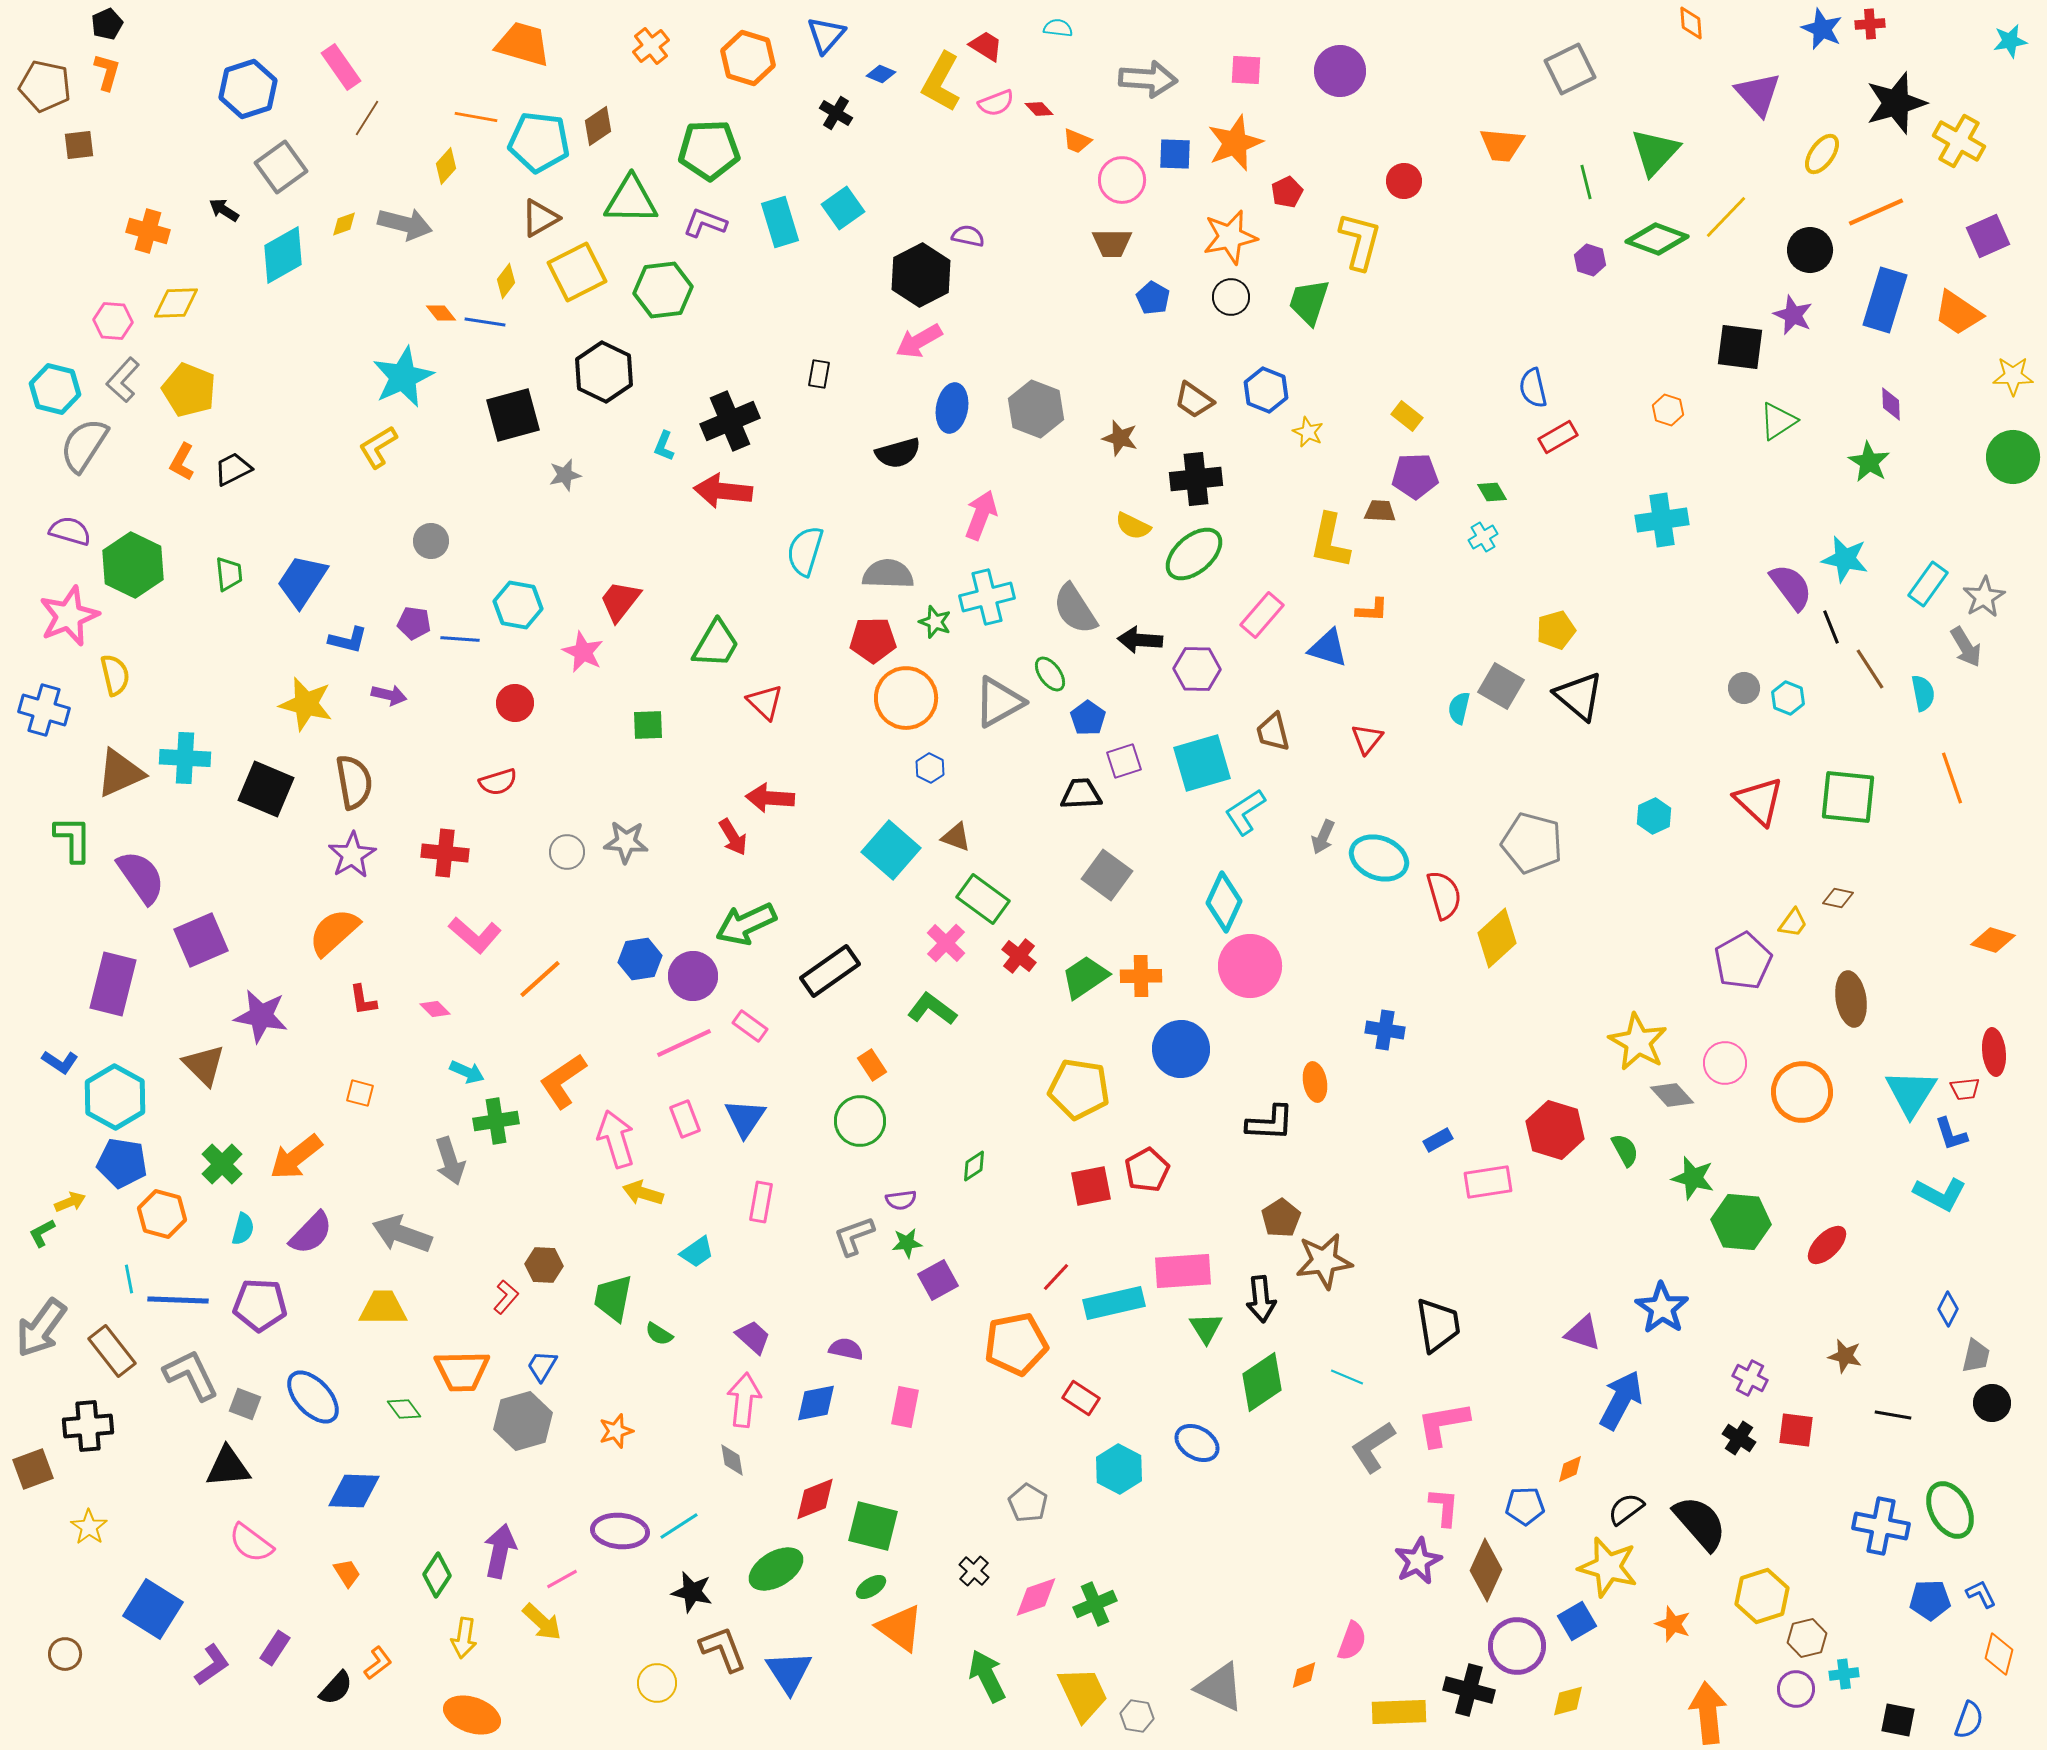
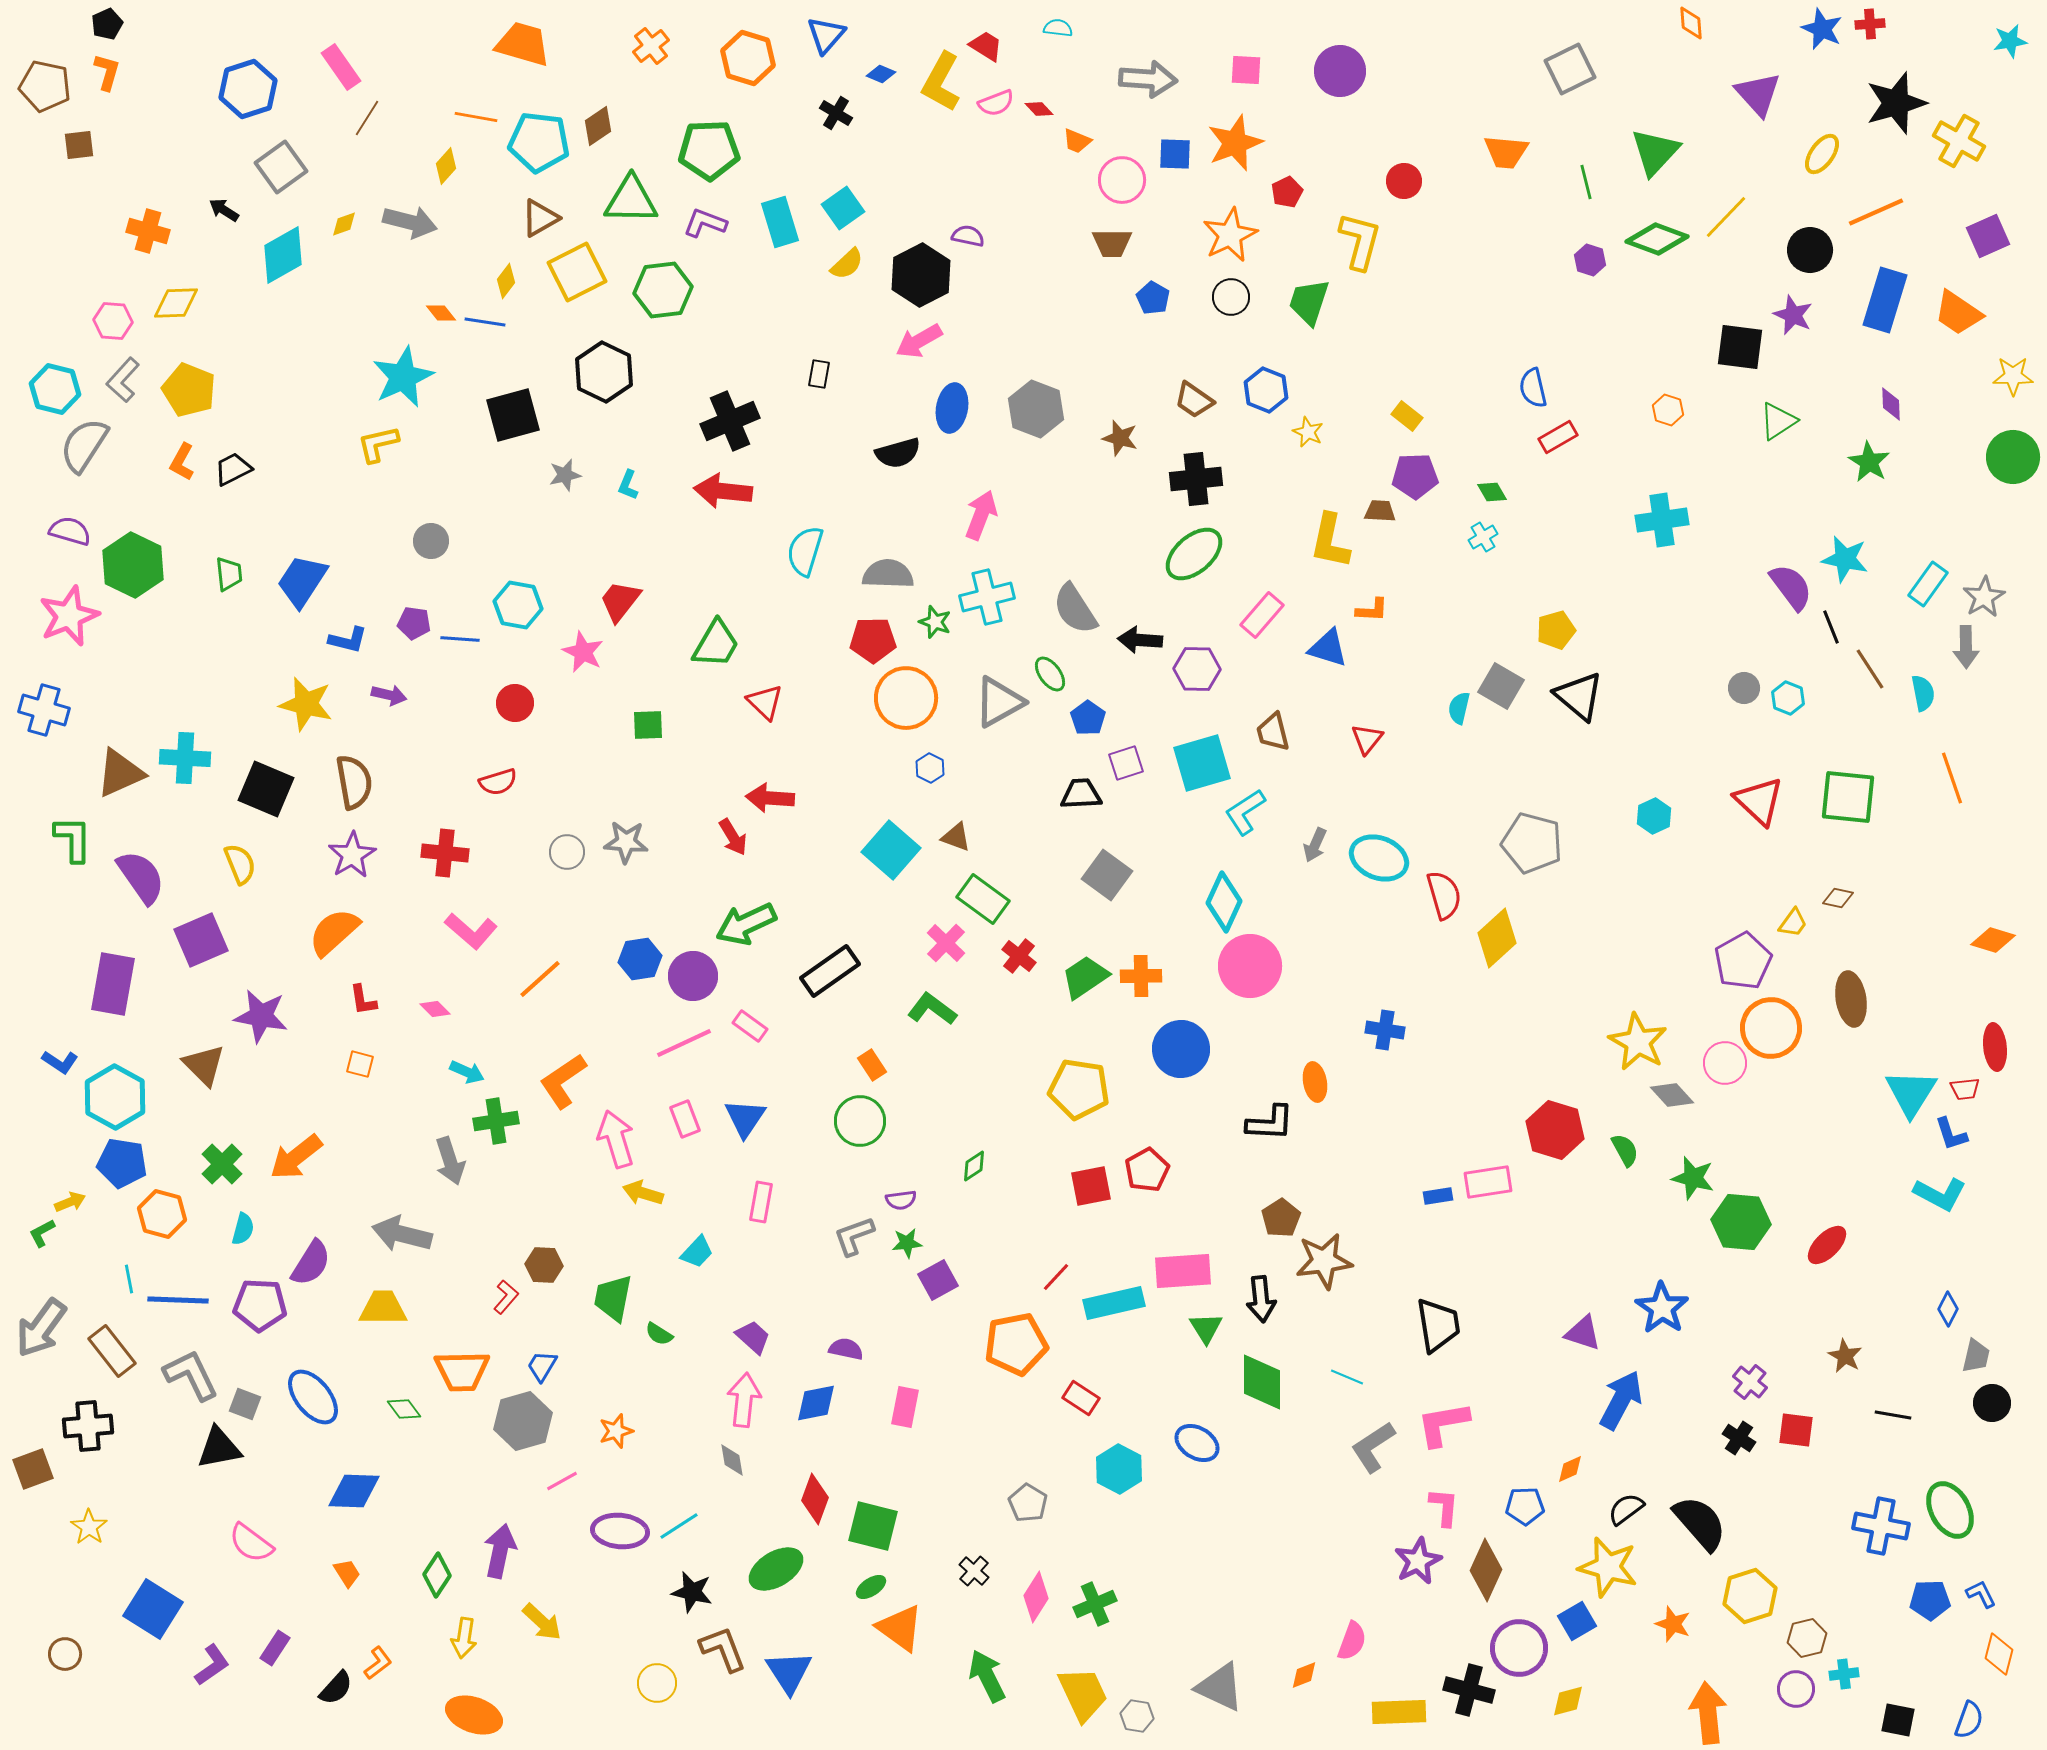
orange trapezoid at (1502, 145): moved 4 px right, 7 px down
gray arrow at (405, 224): moved 5 px right, 2 px up
orange star at (1230, 237): moved 2 px up; rotated 14 degrees counterclockwise
cyan L-shape at (664, 446): moved 36 px left, 39 px down
yellow L-shape at (378, 447): moved 3 px up; rotated 18 degrees clockwise
yellow semicircle at (1133, 526): moved 286 px left, 262 px up; rotated 69 degrees counterclockwise
gray arrow at (1966, 647): rotated 30 degrees clockwise
yellow semicircle at (115, 675): moved 125 px right, 189 px down; rotated 9 degrees counterclockwise
purple square at (1124, 761): moved 2 px right, 2 px down
gray arrow at (1323, 837): moved 8 px left, 8 px down
pink L-shape at (475, 935): moved 4 px left, 4 px up
purple rectangle at (113, 984): rotated 4 degrees counterclockwise
red ellipse at (1994, 1052): moved 1 px right, 5 px up
orange circle at (1802, 1092): moved 31 px left, 64 px up
orange square at (360, 1093): moved 29 px up
blue rectangle at (1438, 1140): moved 56 px down; rotated 20 degrees clockwise
purple semicircle at (311, 1233): moved 30 px down; rotated 12 degrees counterclockwise
gray arrow at (402, 1234): rotated 6 degrees counterclockwise
cyan trapezoid at (697, 1252): rotated 12 degrees counterclockwise
brown star at (1845, 1356): rotated 16 degrees clockwise
purple cross at (1750, 1378): moved 4 px down; rotated 12 degrees clockwise
green diamond at (1262, 1382): rotated 56 degrees counterclockwise
blue ellipse at (313, 1397): rotated 4 degrees clockwise
black triangle at (228, 1467): moved 9 px left, 19 px up; rotated 6 degrees counterclockwise
red diamond at (815, 1499): rotated 48 degrees counterclockwise
pink line at (562, 1579): moved 98 px up
yellow hexagon at (1762, 1596): moved 12 px left
pink diamond at (1036, 1597): rotated 39 degrees counterclockwise
purple circle at (1517, 1646): moved 2 px right, 2 px down
orange ellipse at (472, 1715): moved 2 px right
